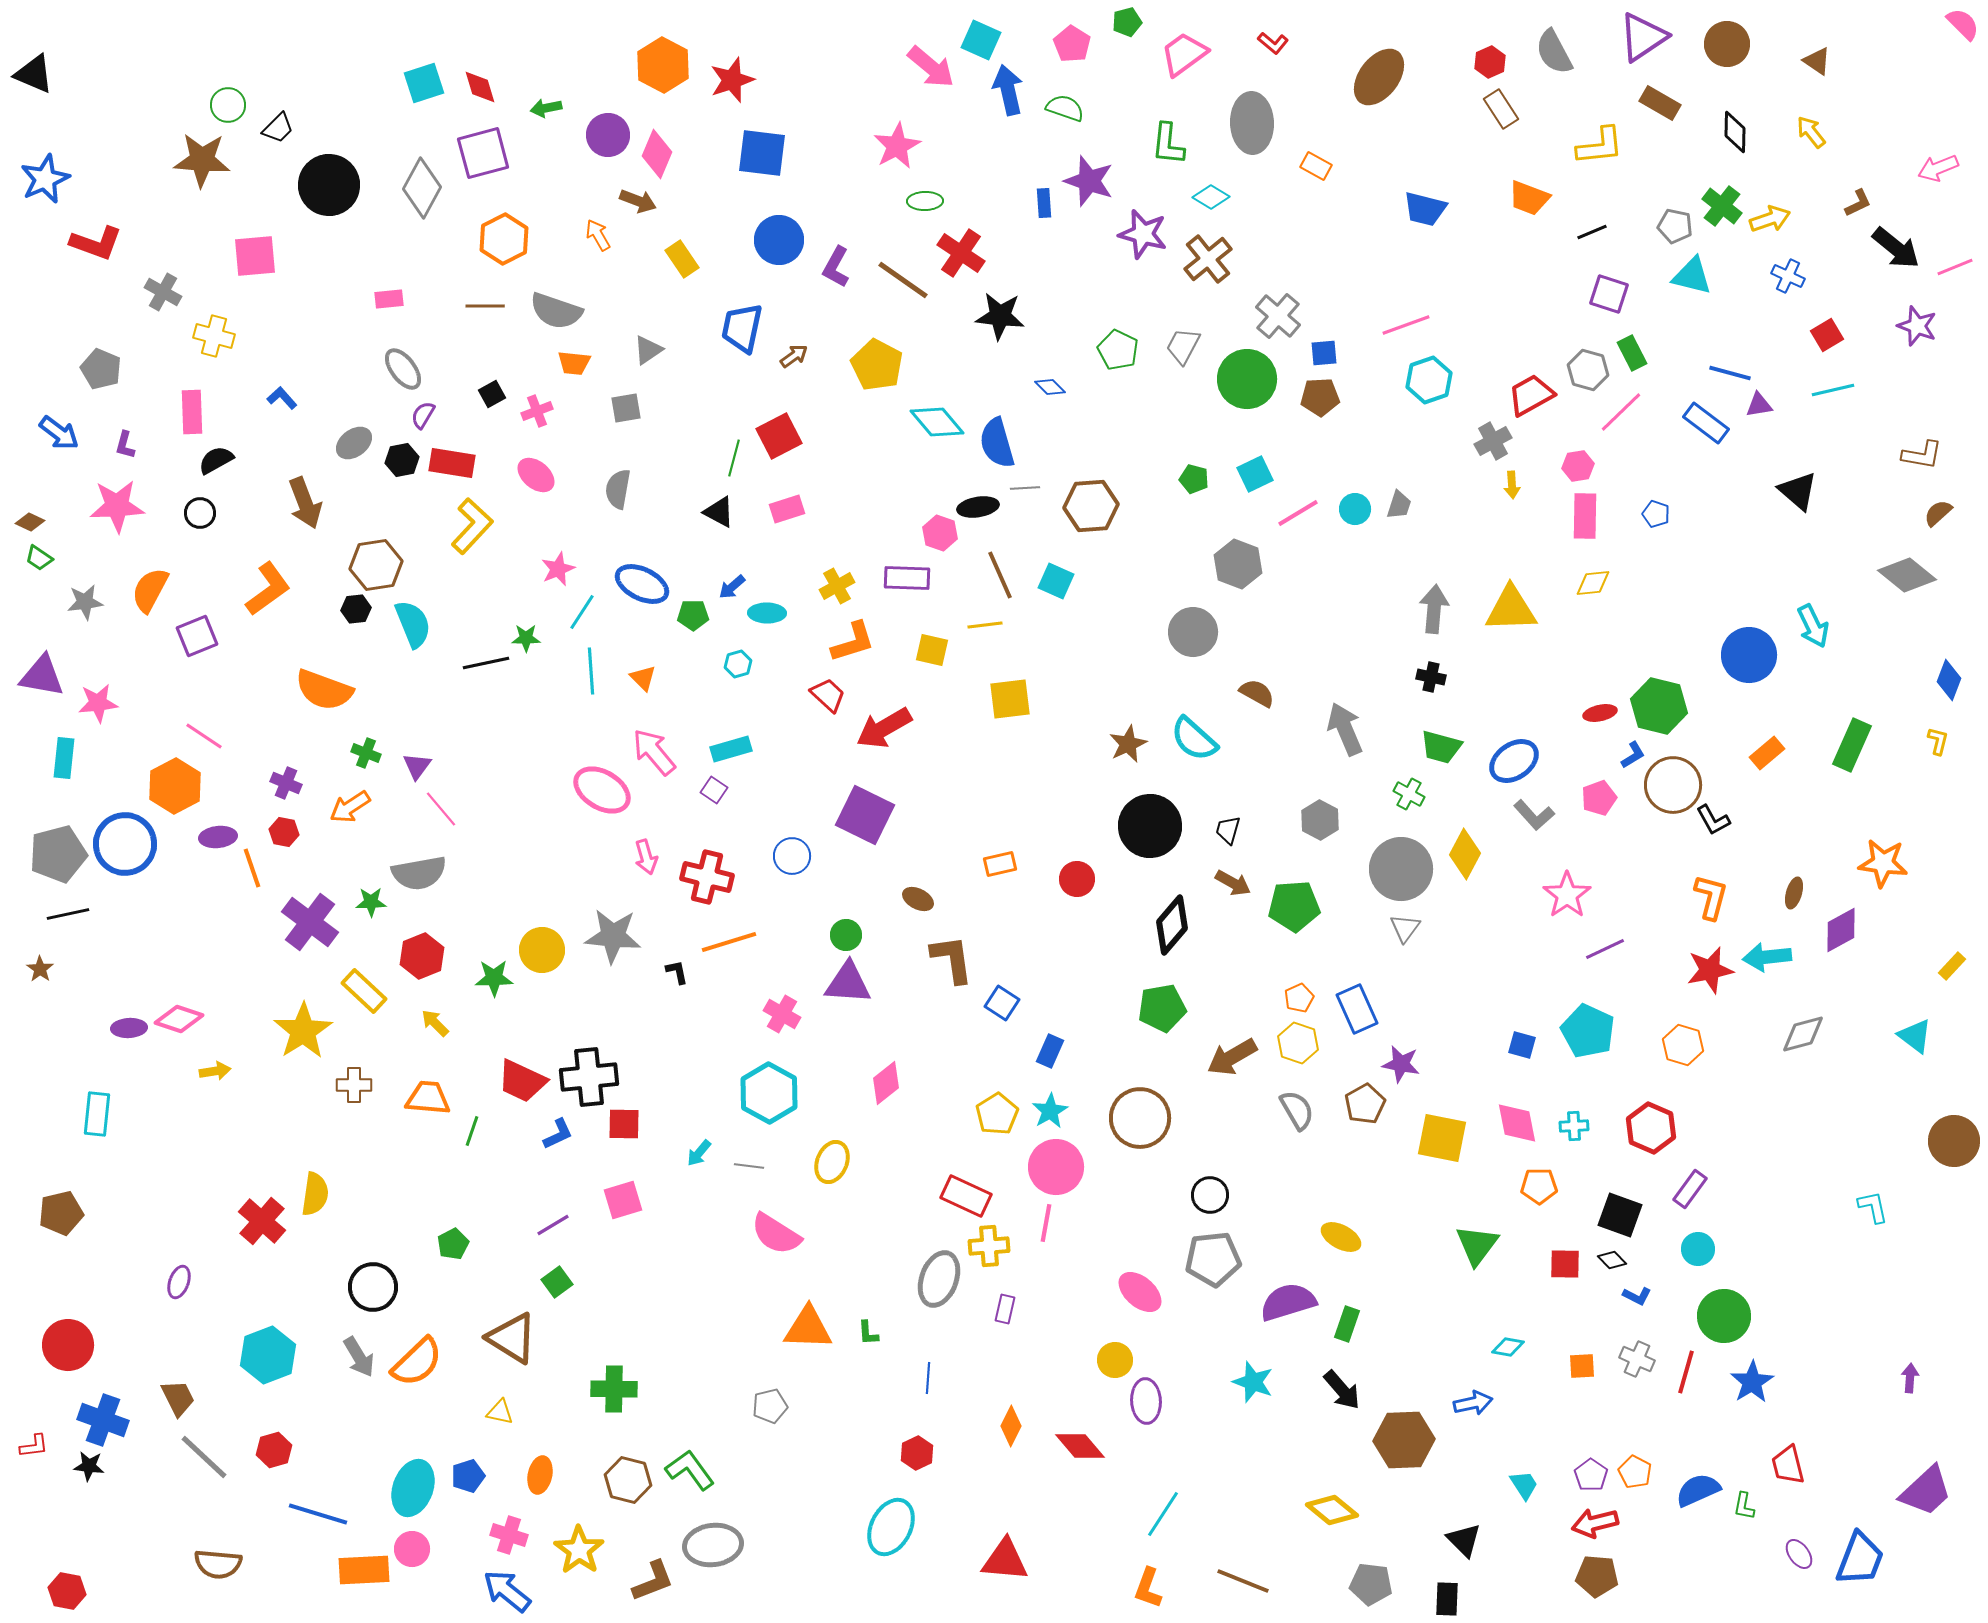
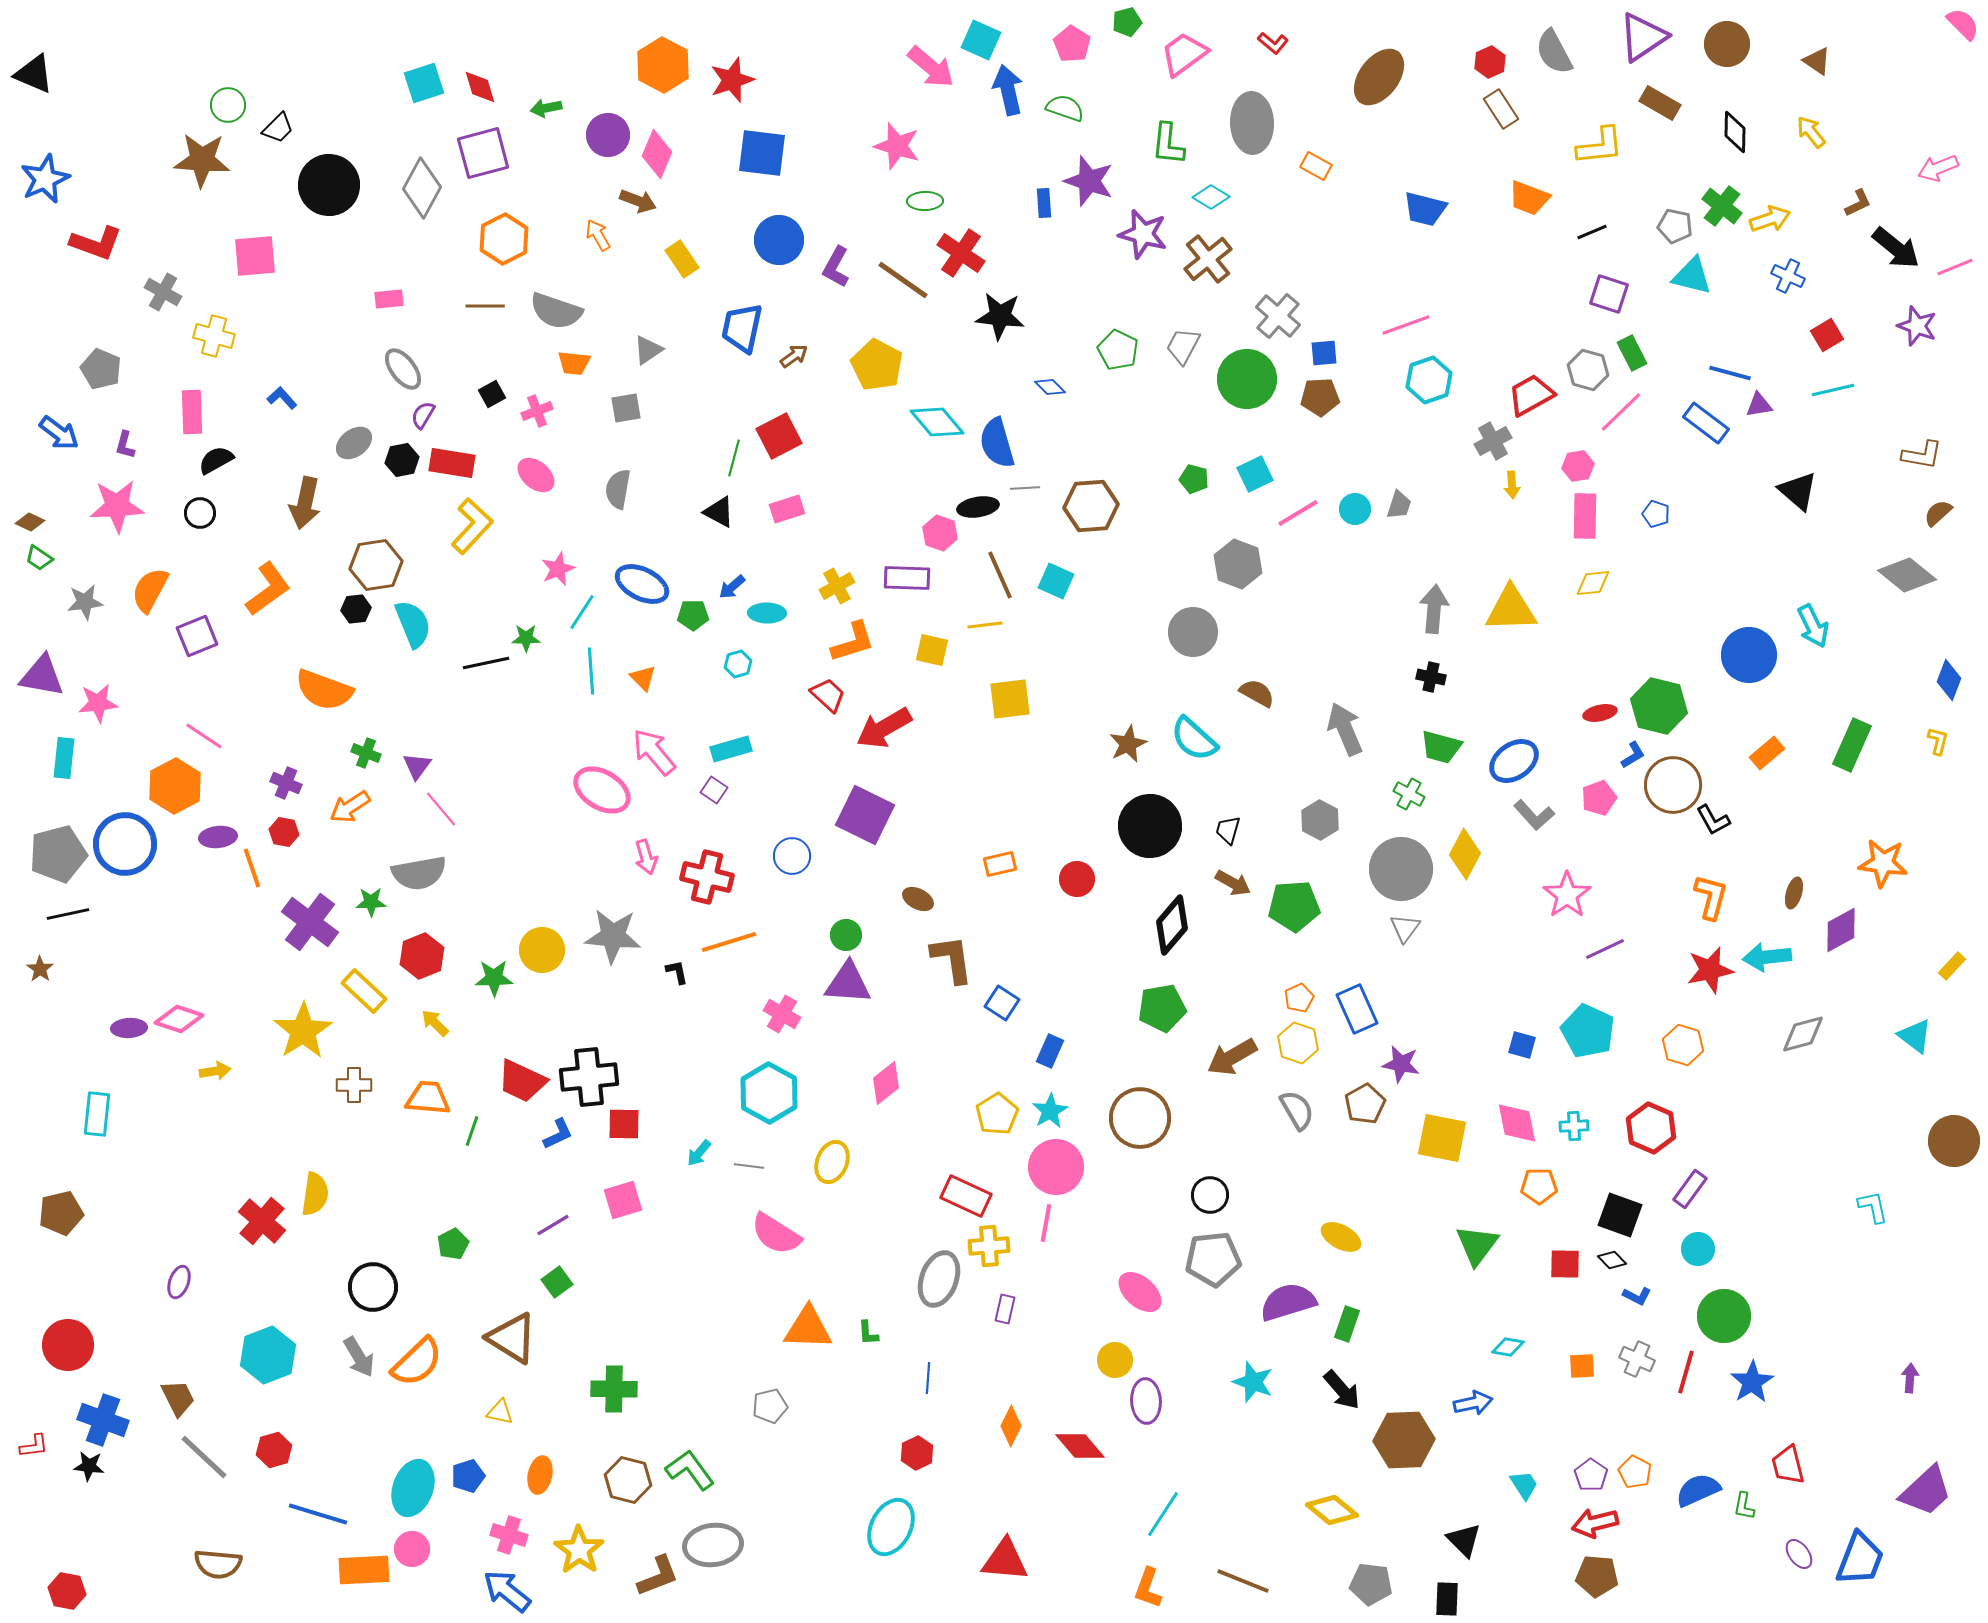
pink star at (897, 146): rotated 27 degrees counterclockwise
brown arrow at (305, 503): rotated 33 degrees clockwise
brown L-shape at (653, 1581): moved 5 px right, 5 px up
